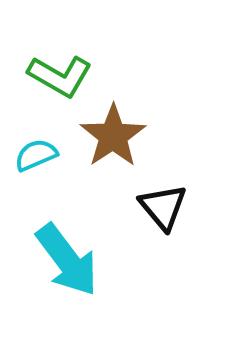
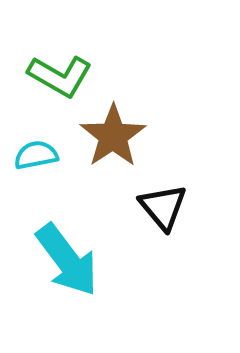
cyan semicircle: rotated 12 degrees clockwise
